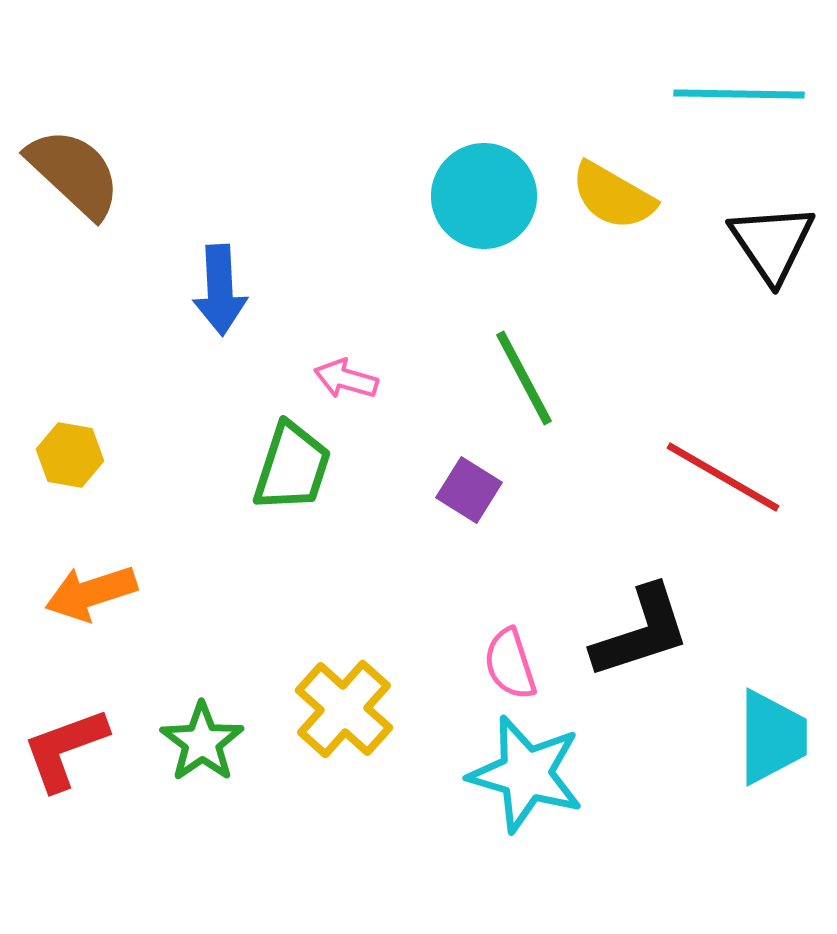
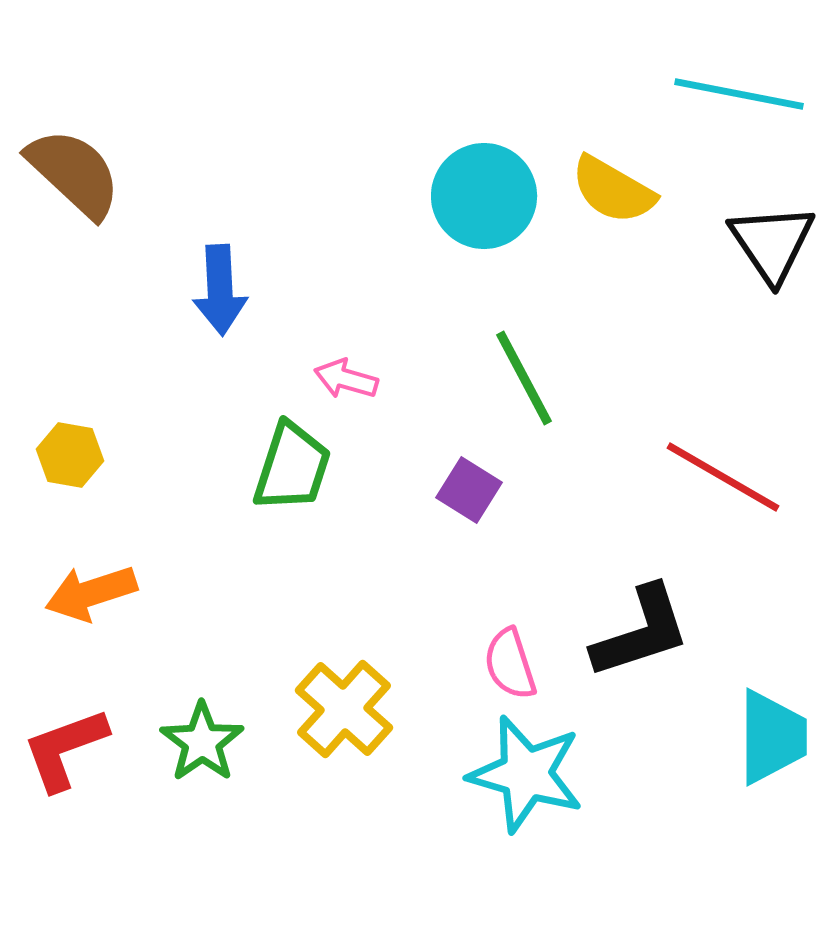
cyan line: rotated 10 degrees clockwise
yellow semicircle: moved 6 px up
